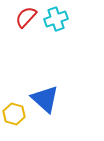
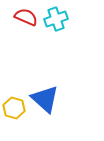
red semicircle: rotated 70 degrees clockwise
yellow hexagon: moved 6 px up
